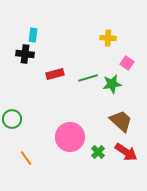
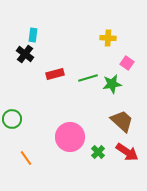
black cross: rotated 30 degrees clockwise
brown trapezoid: moved 1 px right
red arrow: moved 1 px right
